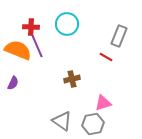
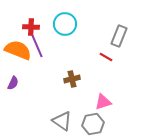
cyan circle: moved 2 px left
pink triangle: moved 1 px up
